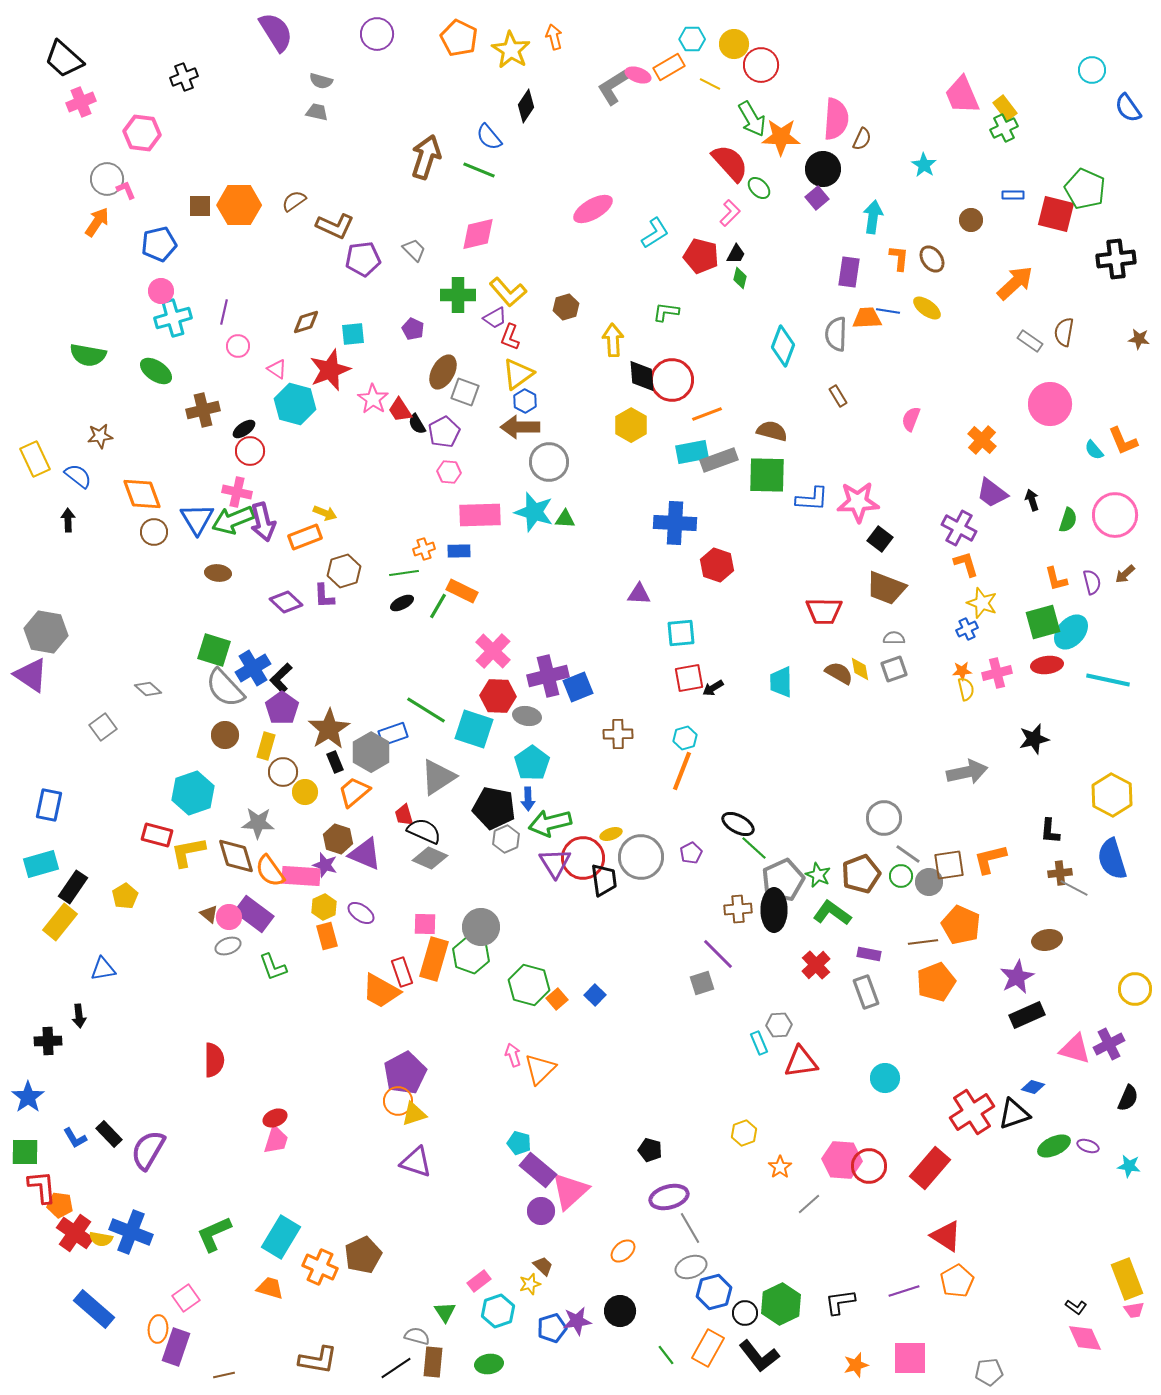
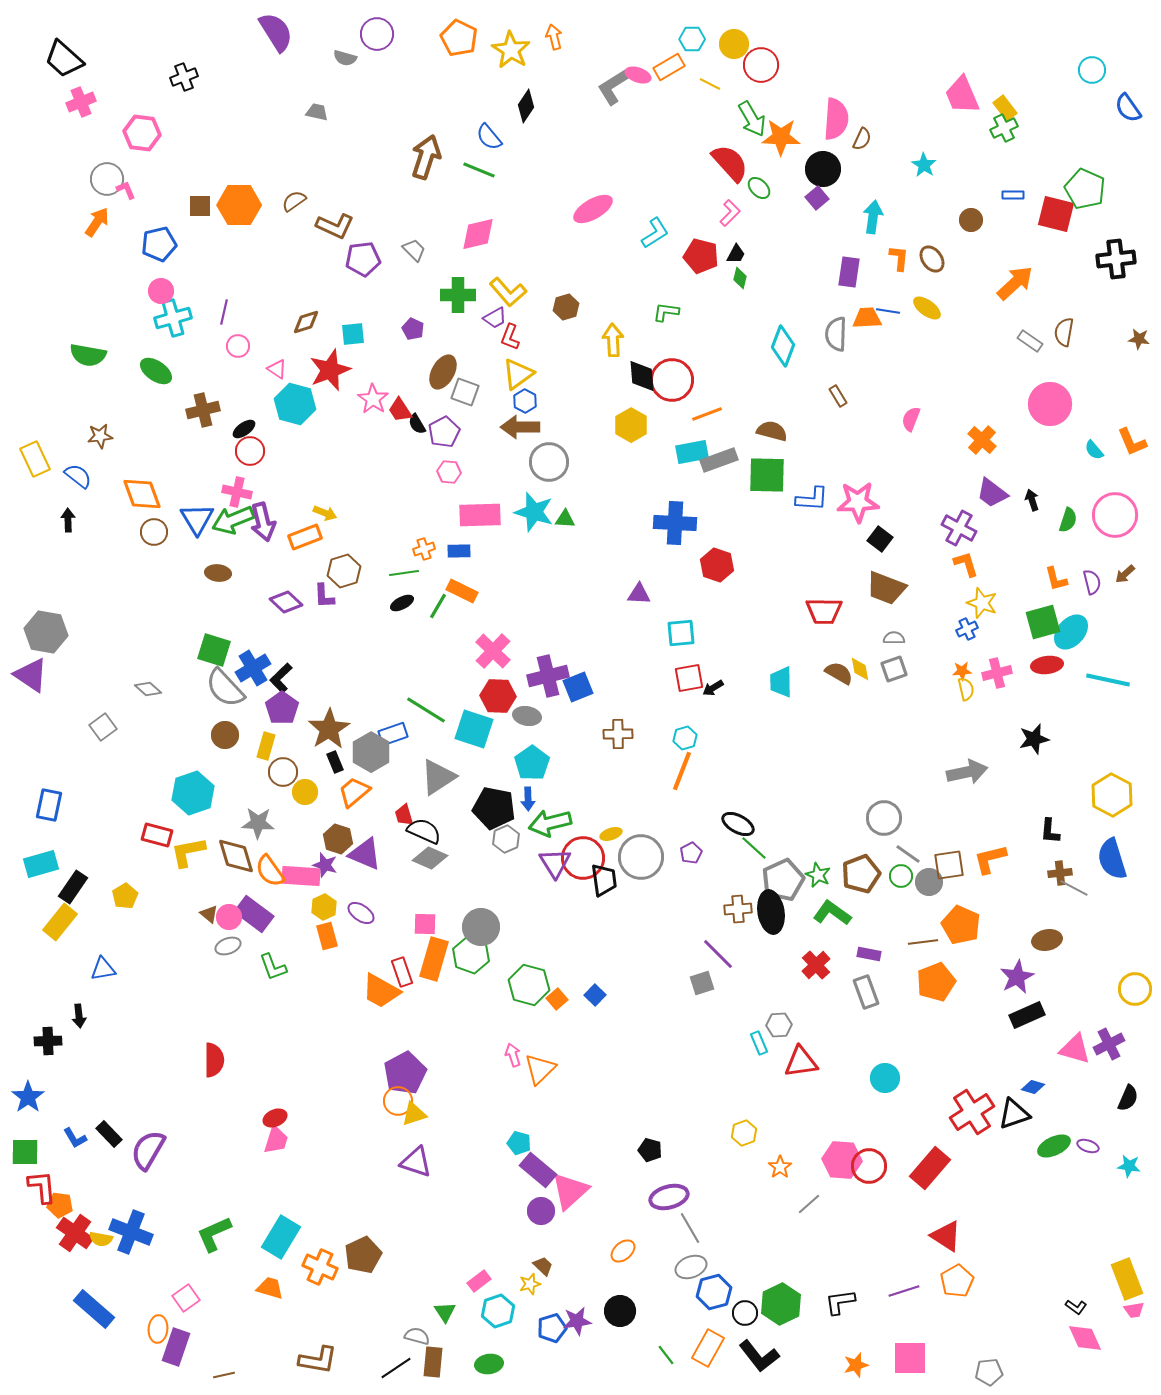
gray semicircle at (321, 81): moved 24 px right, 23 px up
orange L-shape at (1123, 441): moved 9 px right, 1 px down
black ellipse at (774, 910): moved 3 px left, 2 px down; rotated 9 degrees counterclockwise
